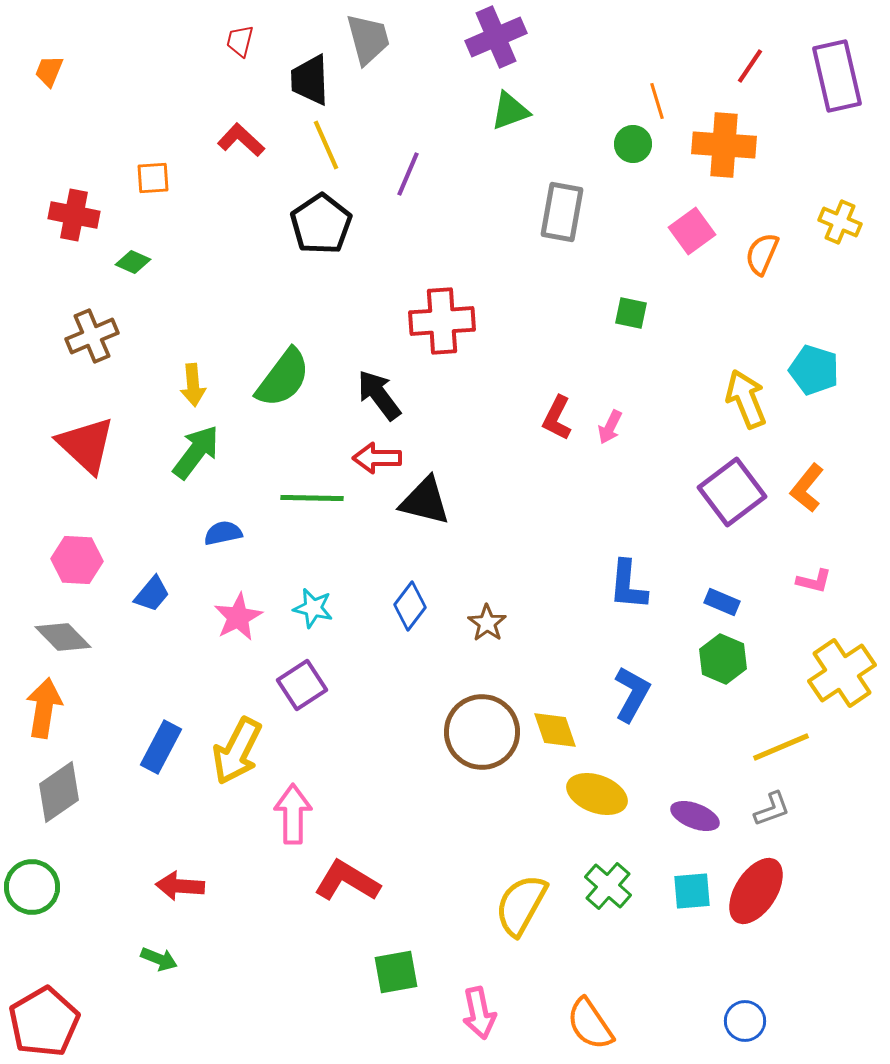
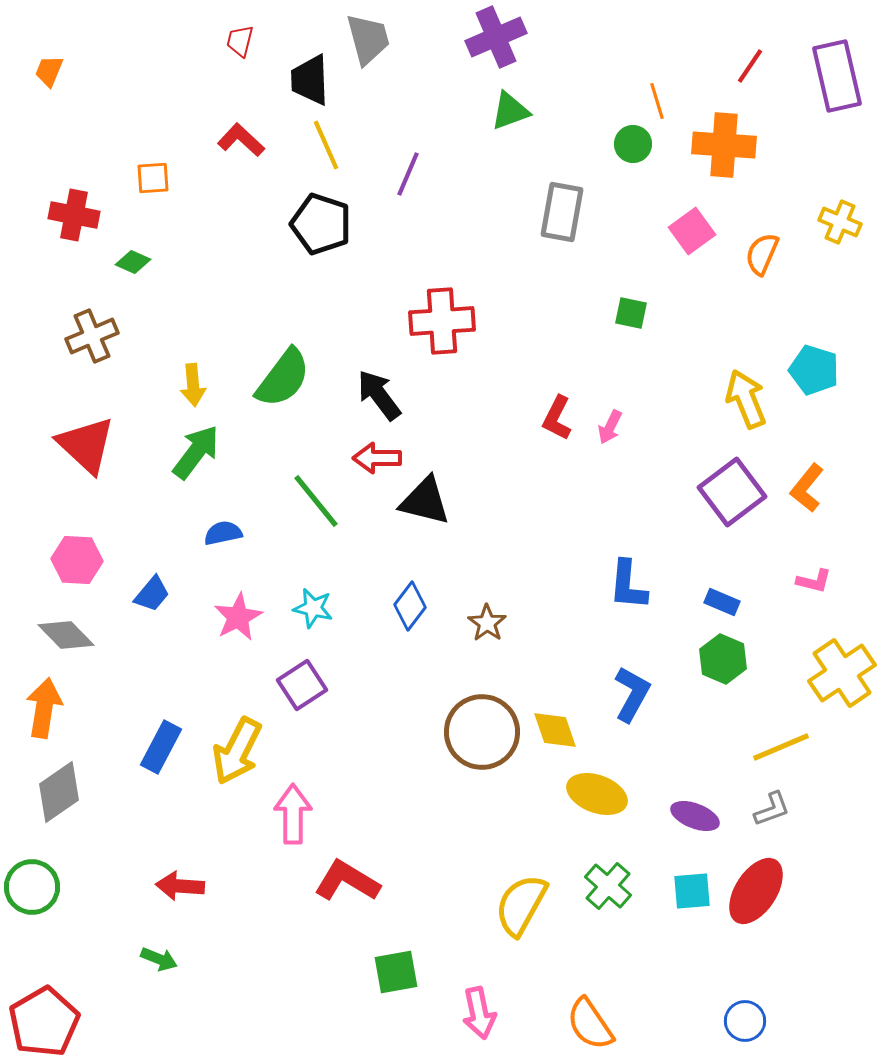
black pentagon at (321, 224): rotated 20 degrees counterclockwise
green line at (312, 498): moved 4 px right, 3 px down; rotated 50 degrees clockwise
gray diamond at (63, 637): moved 3 px right, 2 px up
